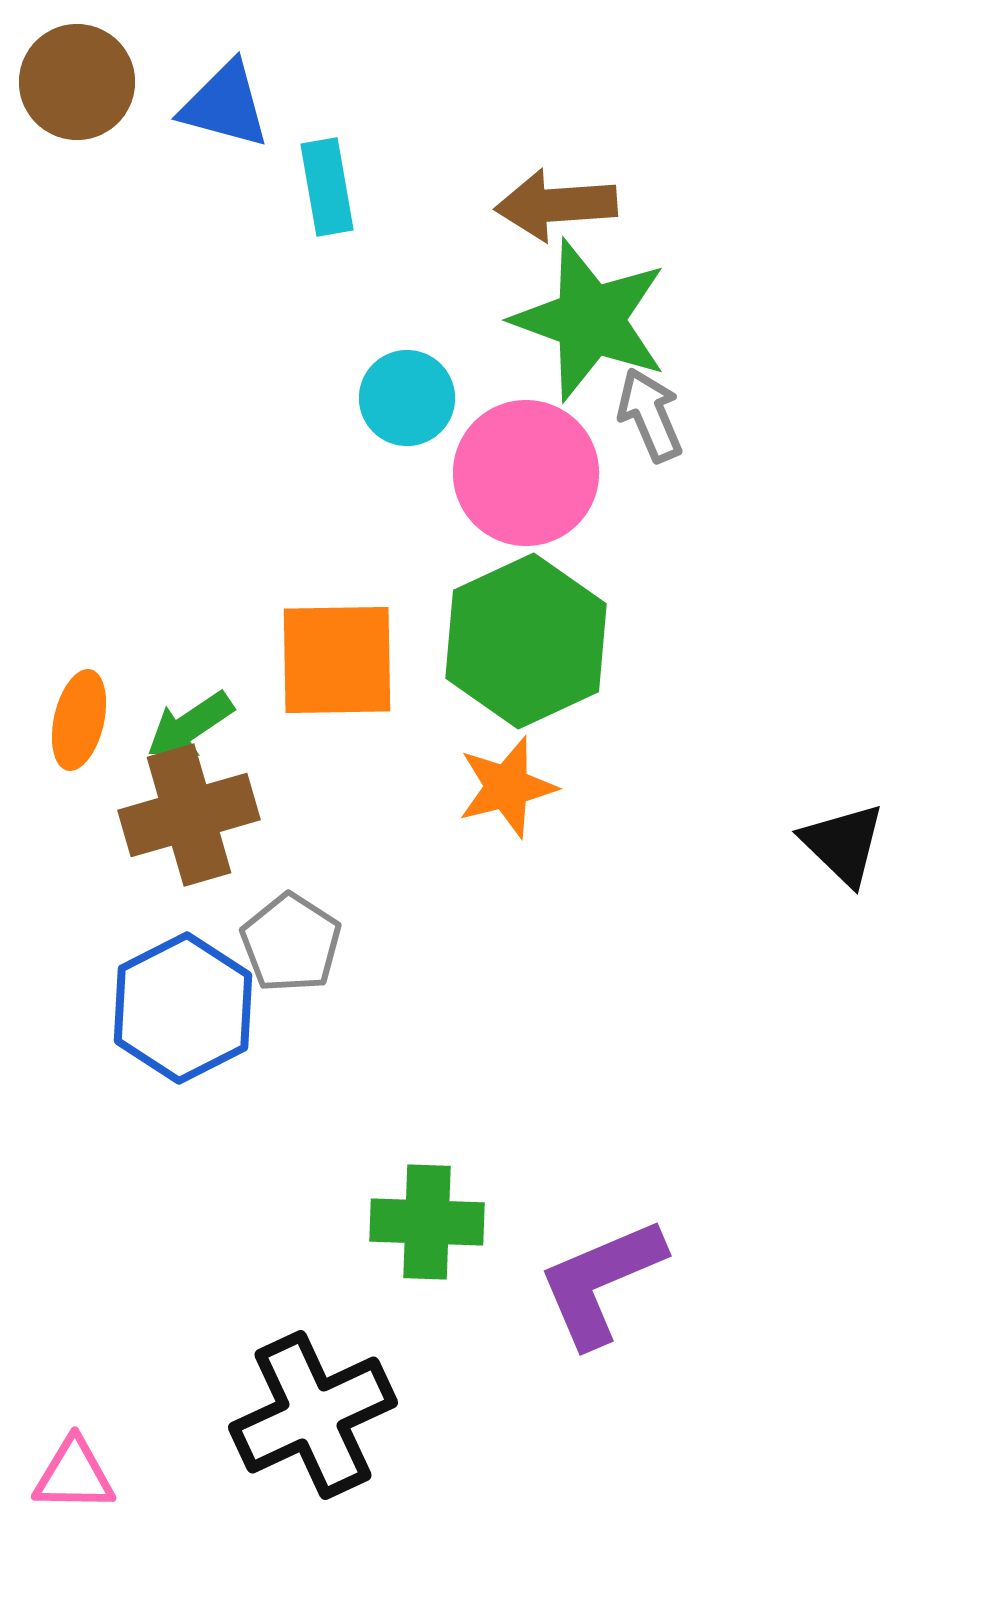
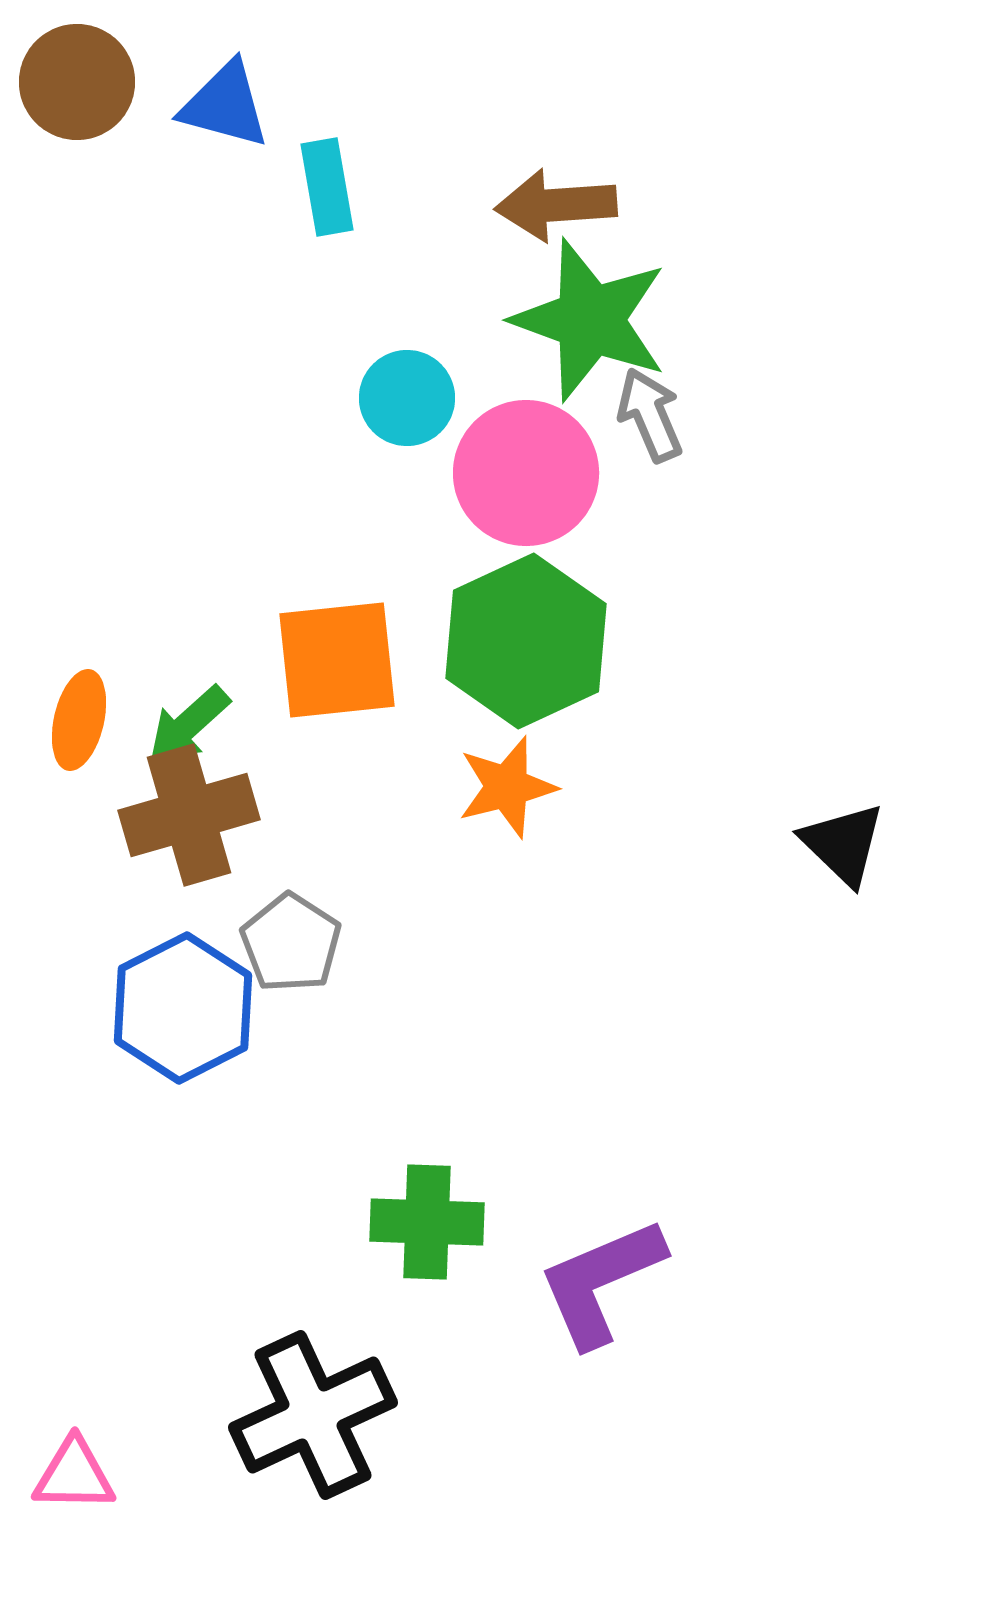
orange square: rotated 5 degrees counterclockwise
green arrow: moved 1 px left, 2 px up; rotated 8 degrees counterclockwise
